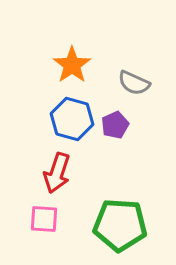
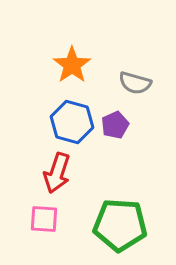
gray semicircle: moved 1 px right; rotated 8 degrees counterclockwise
blue hexagon: moved 3 px down
